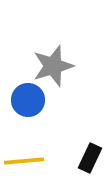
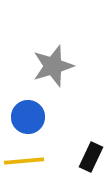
blue circle: moved 17 px down
black rectangle: moved 1 px right, 1 px up
